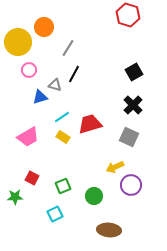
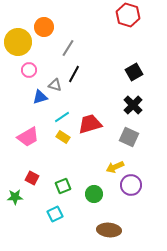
green circle: moved 2 px up
